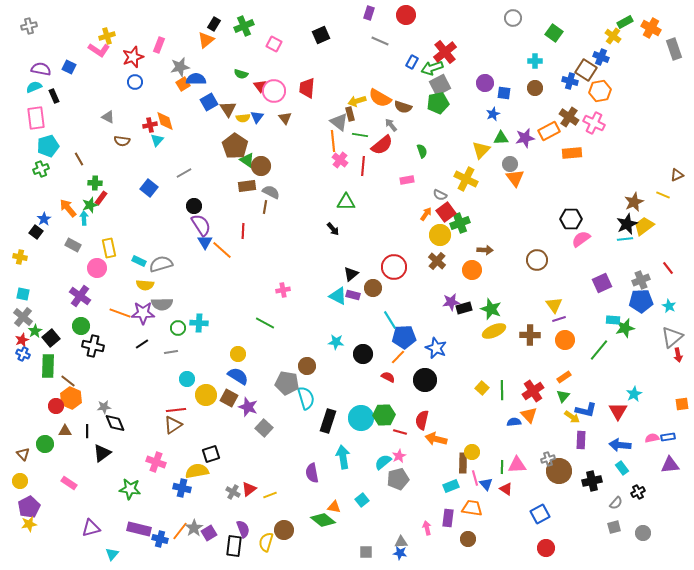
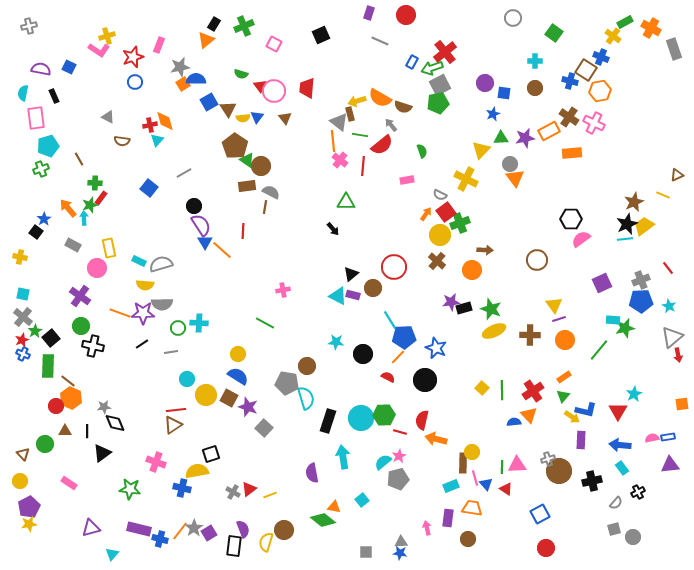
cyan semicircle at (34, 87): moved 11 px left, 6 px down; rotated 56 degrees counterclockwise
gray square at (614, 527): moved 2 px down
gray circle at (643, 533): moved 10 px left, 4 px down
